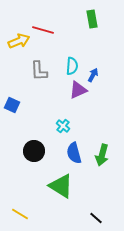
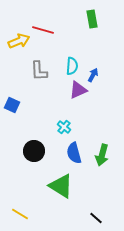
cyan cross: moved 1 px right, 1 px down
